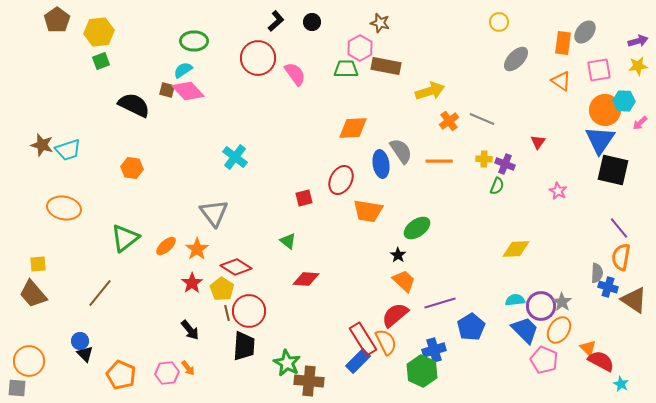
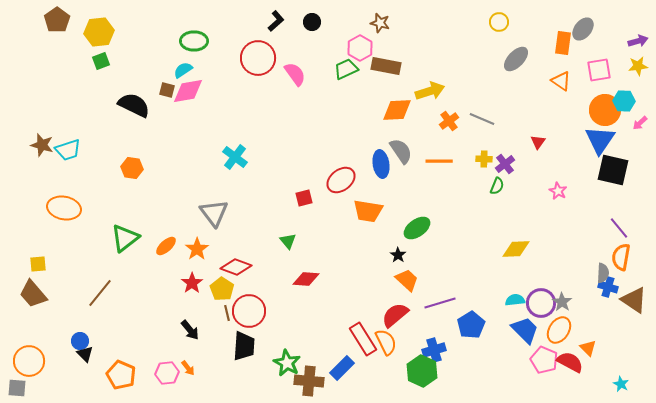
gray ellipse at (585, 32): moved 2 px left, 3 px up
green trapezoid at (346, 69): rotated 25 degrees counterclockwise
pink diamond at (188, 91): rotated 56 degrees counterclockwise
orange diamond at (353, 128): moved 44 px right, 18 px up
purple cross at (505, 164): rotated 30 degrees clockwise
red ellipse at (341, 180): rotated 24 degrees clockwise
green triangle at (288, 241): rotated 12 degrees clockwise
red diamond at (236, 267): rotated 12 degrees counterclockwise
gray semicircle at (597, 273): moved 6 px right
orange trapezoid at (404, 281): moved 3 px right, 1 px up
purple circle at (541, 306): moved 3 px up
blue pentagon at (471, 327): moved 2 px up
blue rectangle at (358, 361): moved 16 px left, 7 px down
red semicircle at (601, 361): moved 31 px left, 1 px down
